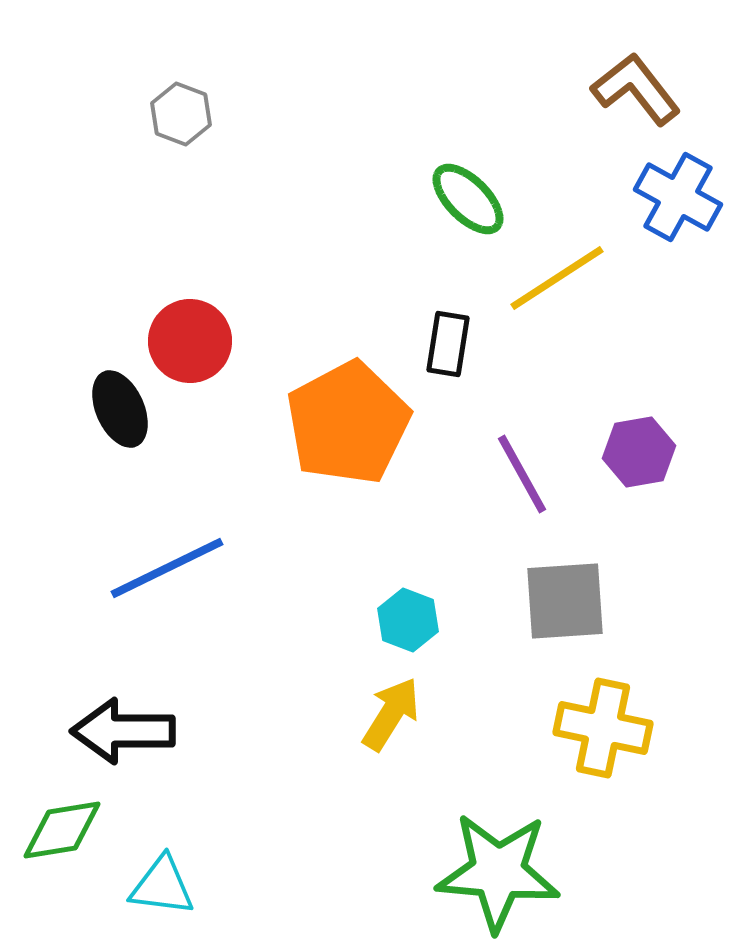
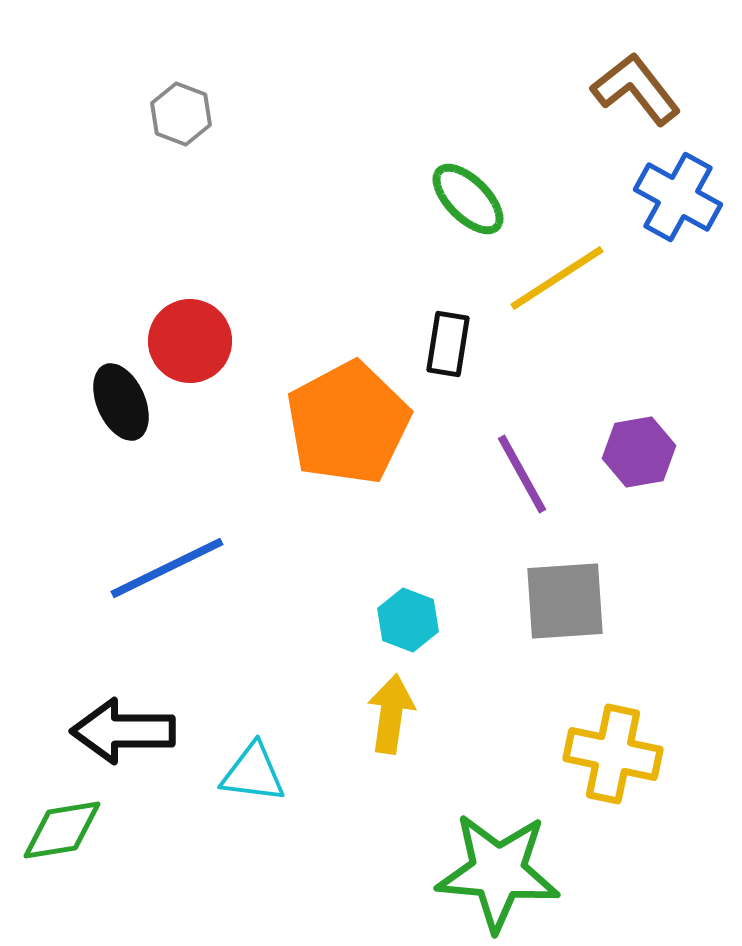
black ellipse: moved 1 px right, 7 px up
yellow arrow: rotated 24 degrees counterclockwise
yellow cross: moved 10 px right, 26 px down
cyan triangle: moved 91 px right, 113 px up
